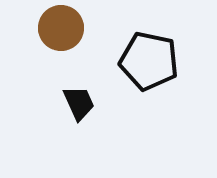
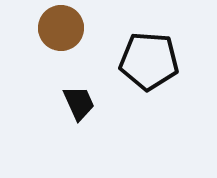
black pentagon: rotated 8 degrees counterclockwise
